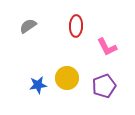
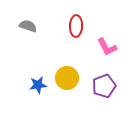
gray semicircle: rotated 54 degrees clockwise
